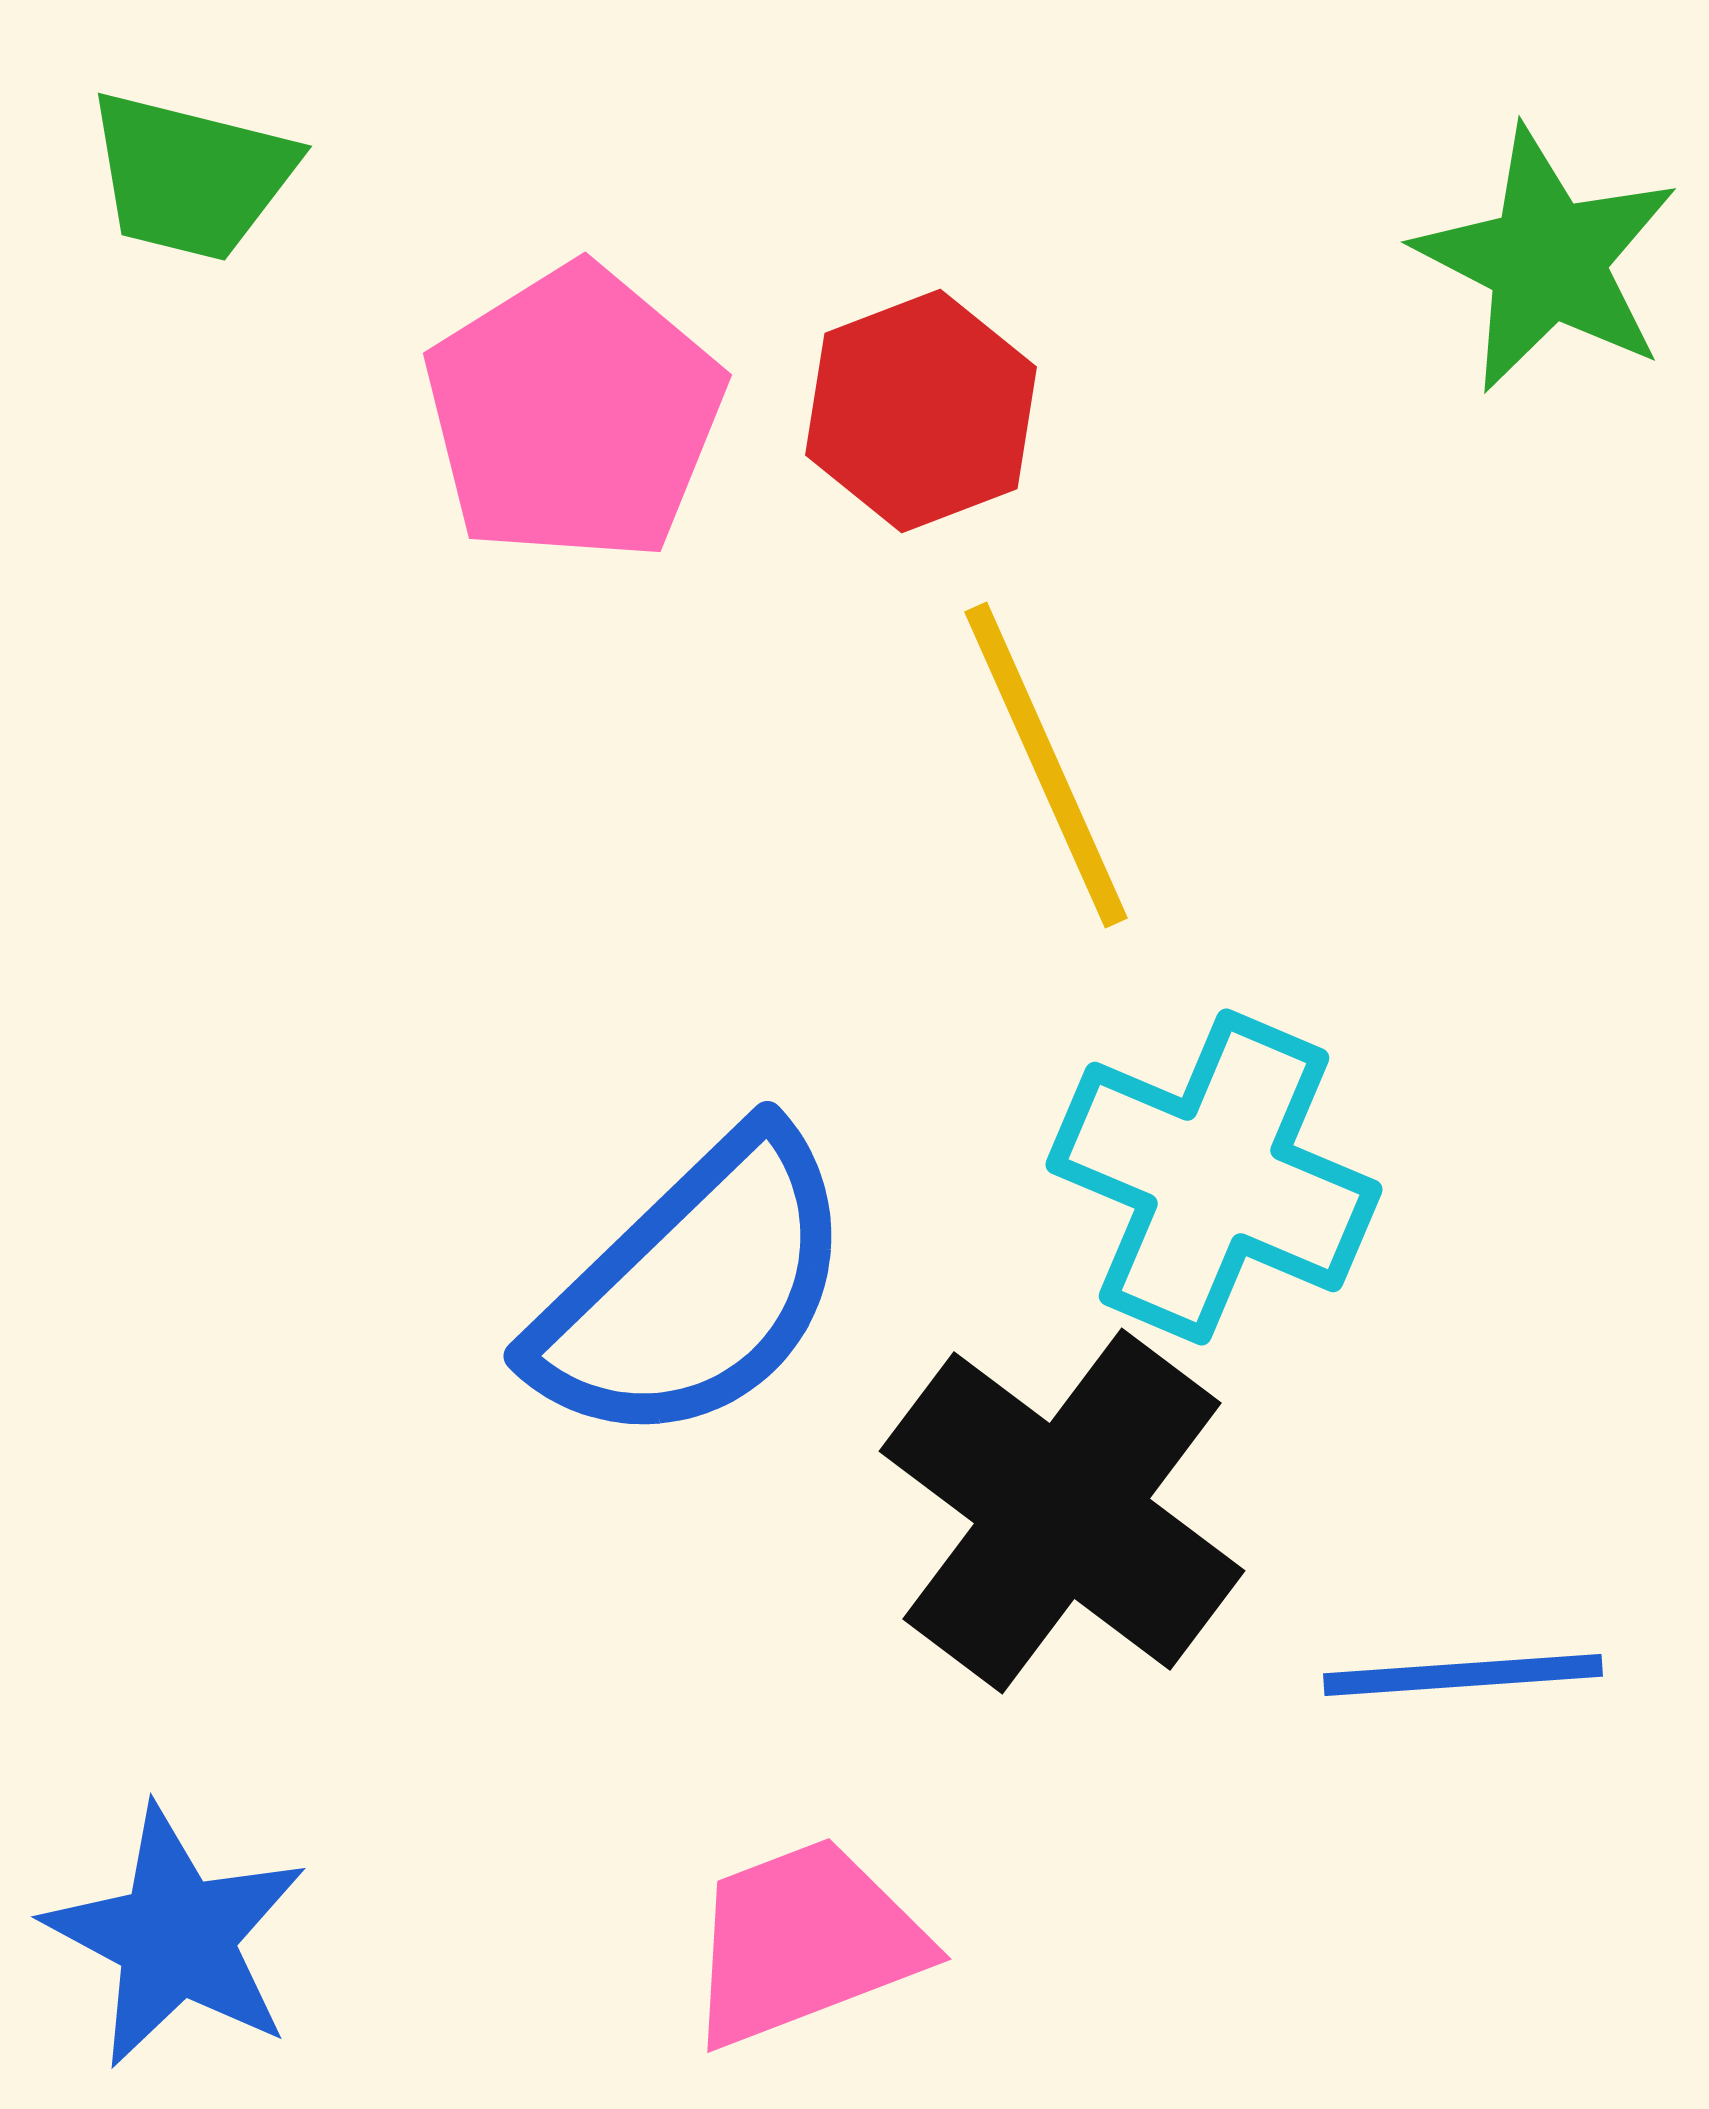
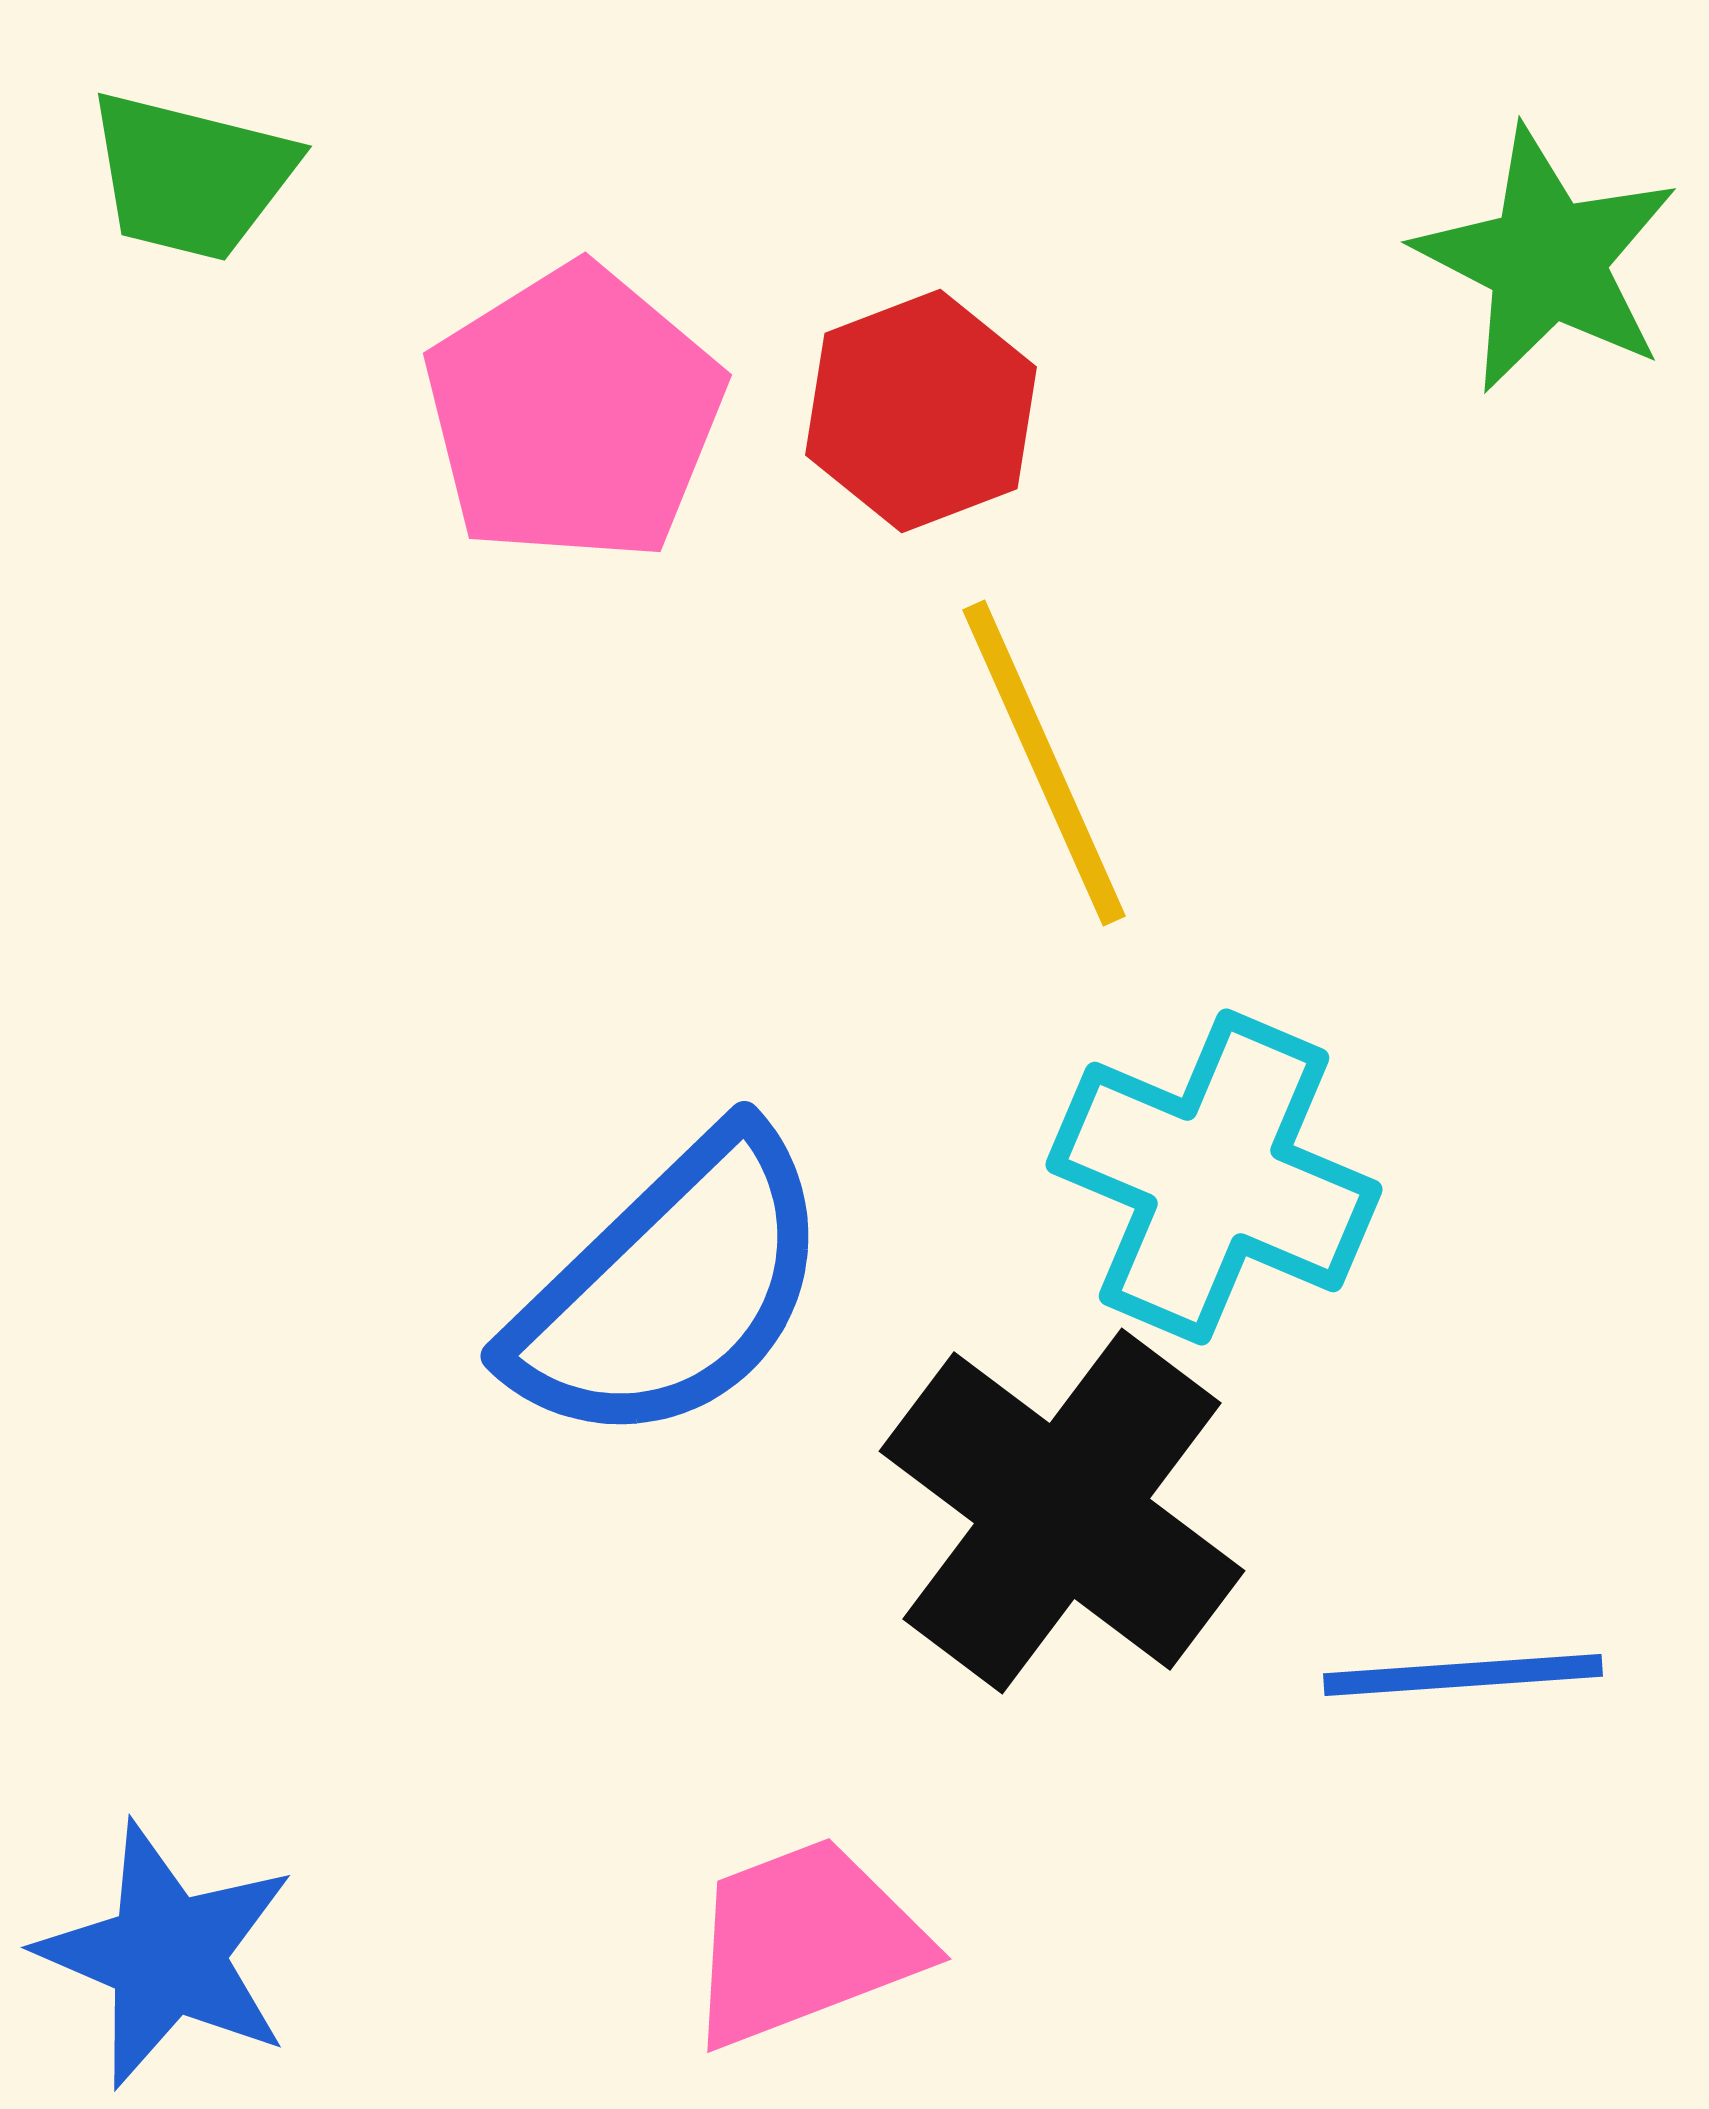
yellow line: moved 2 px left, 2 px up
blue semicircle: moved 23 px left
blue star: moved 9 px left, 18 px down; rotated 5 degrees counterclockwise
